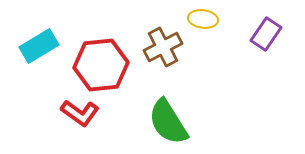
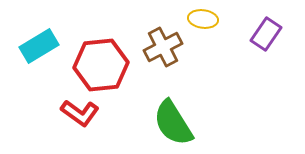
green semicircle: moved 5 px right, 1 px down
